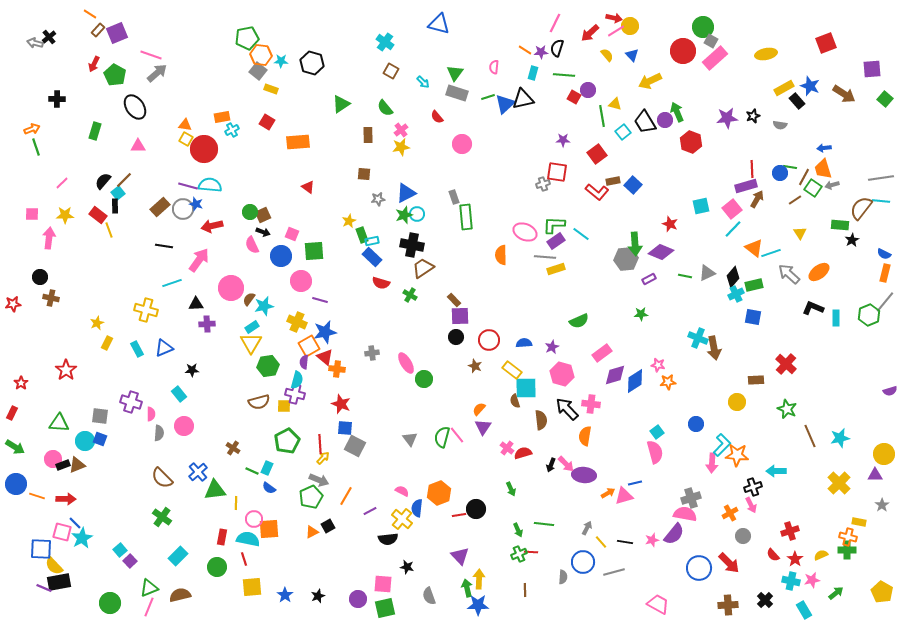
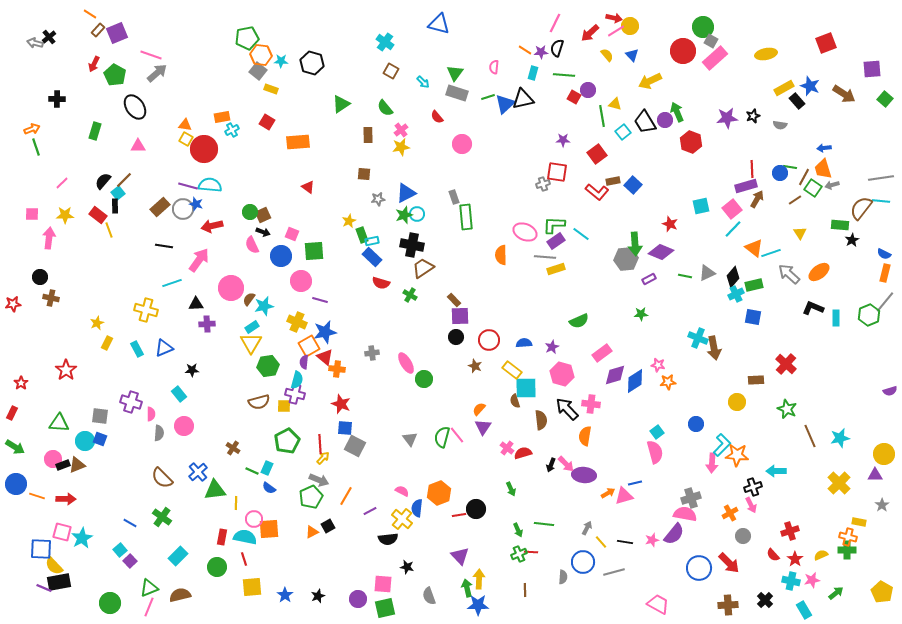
blue line at (75, 523): moved 55 px right; rotated 16 degrees counterclockwise
cyan semicircle at (248, 539): moved 3 px left, 2 px up
